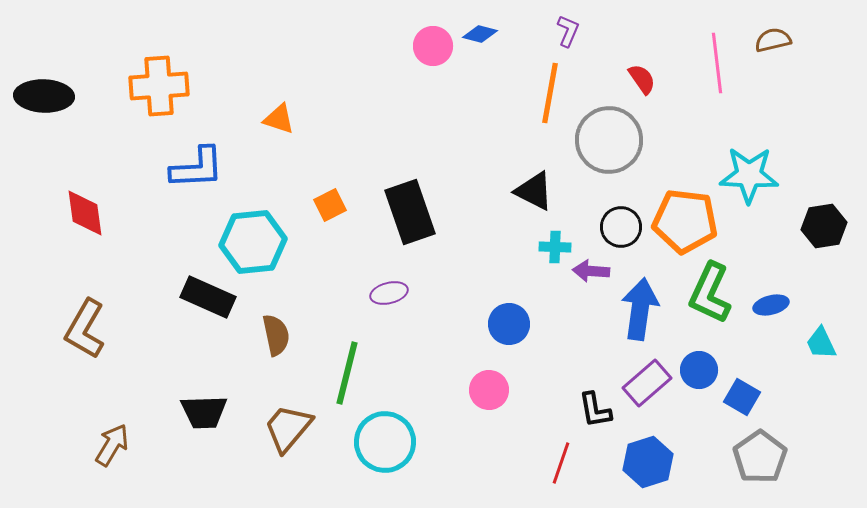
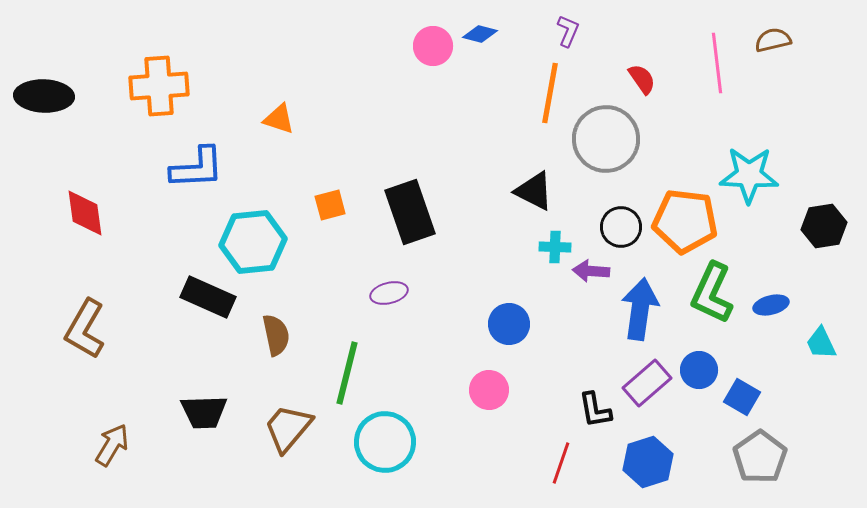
gray circle at (609, 140): moved 3 px left, 1 px up
orange square at (330, 205): rotated 12 degrees clockwise
green L-shape at (710, 293): moved 2 px right
